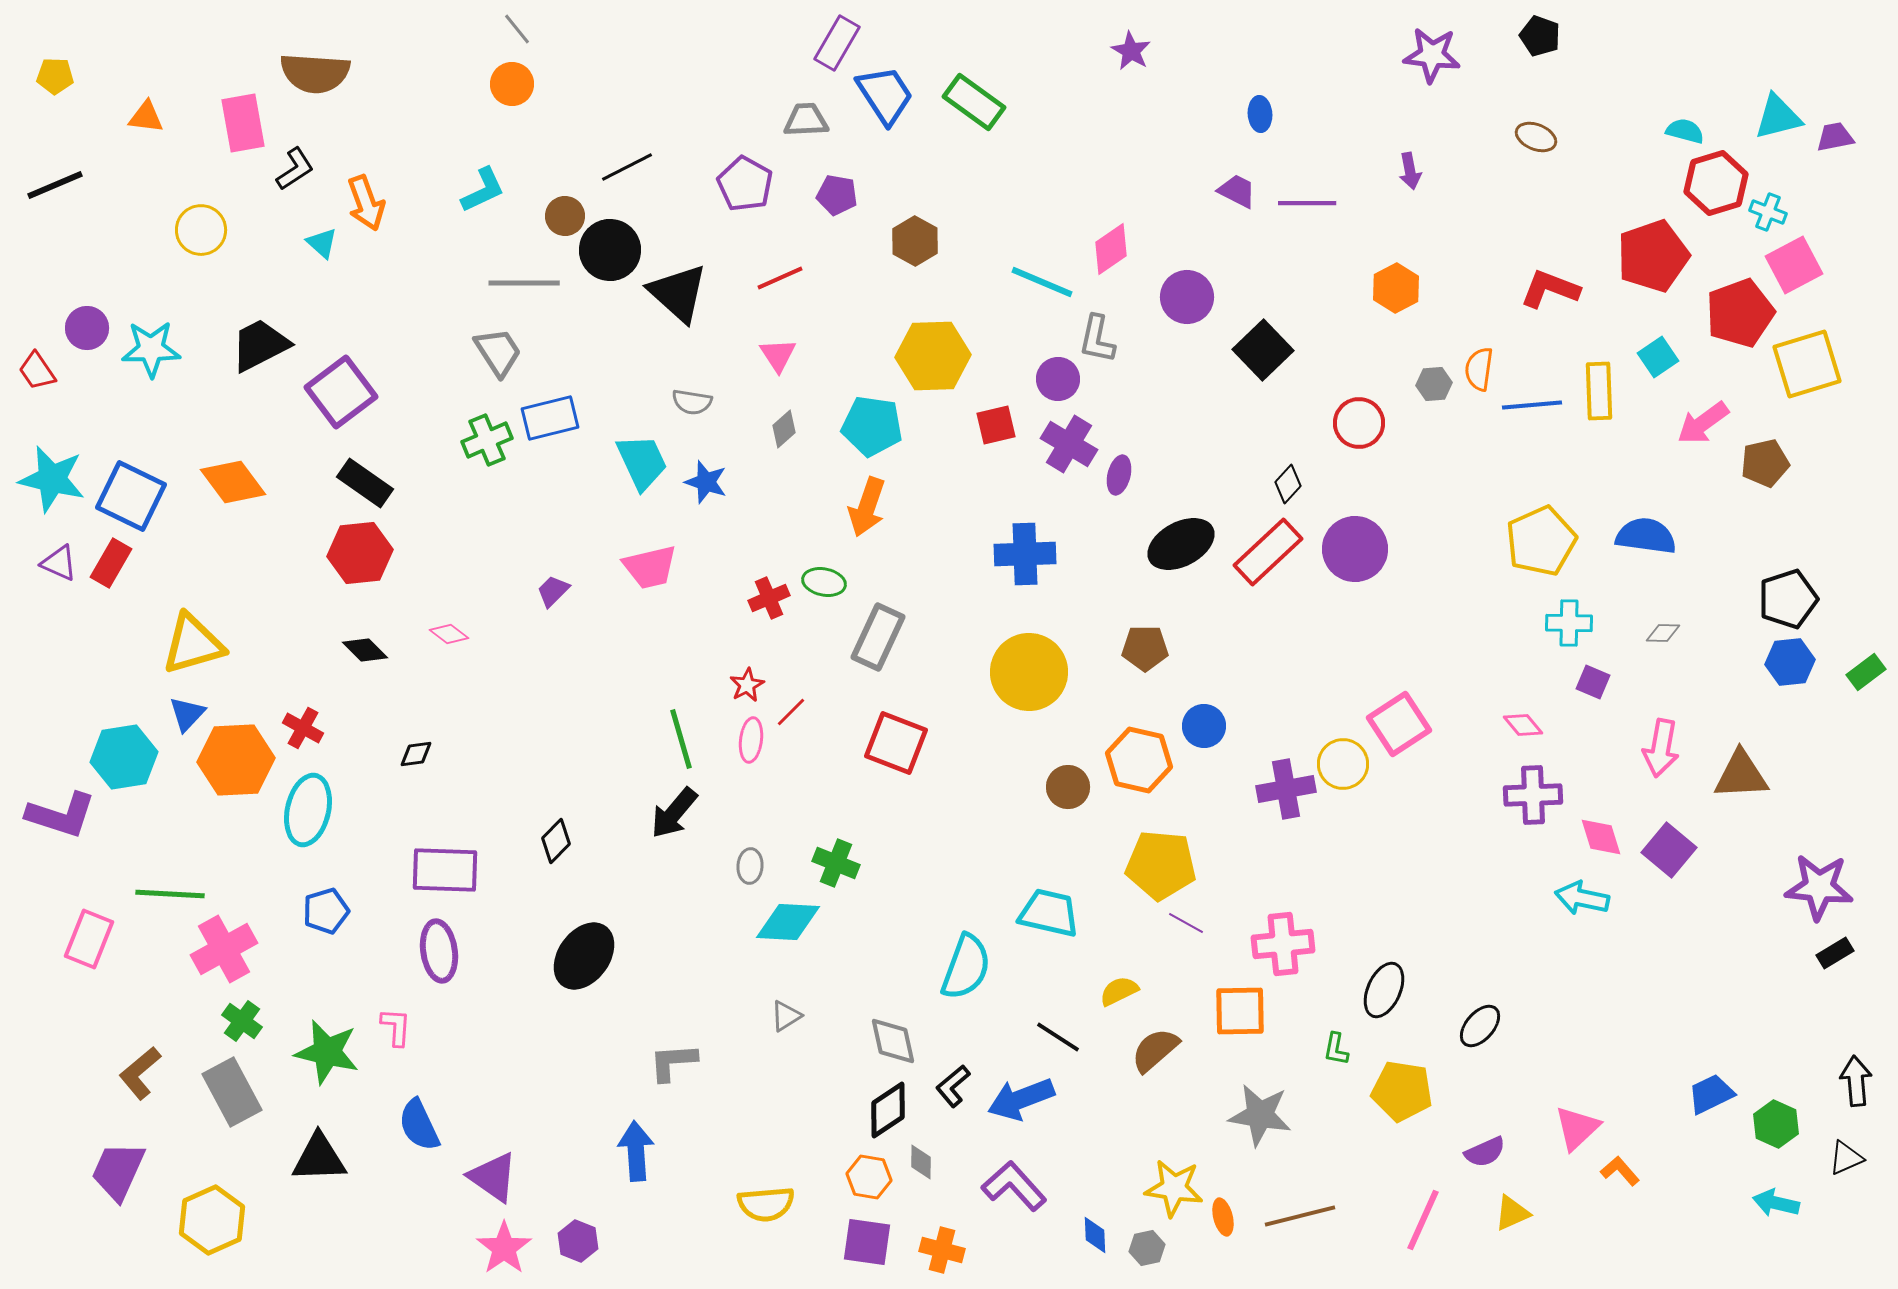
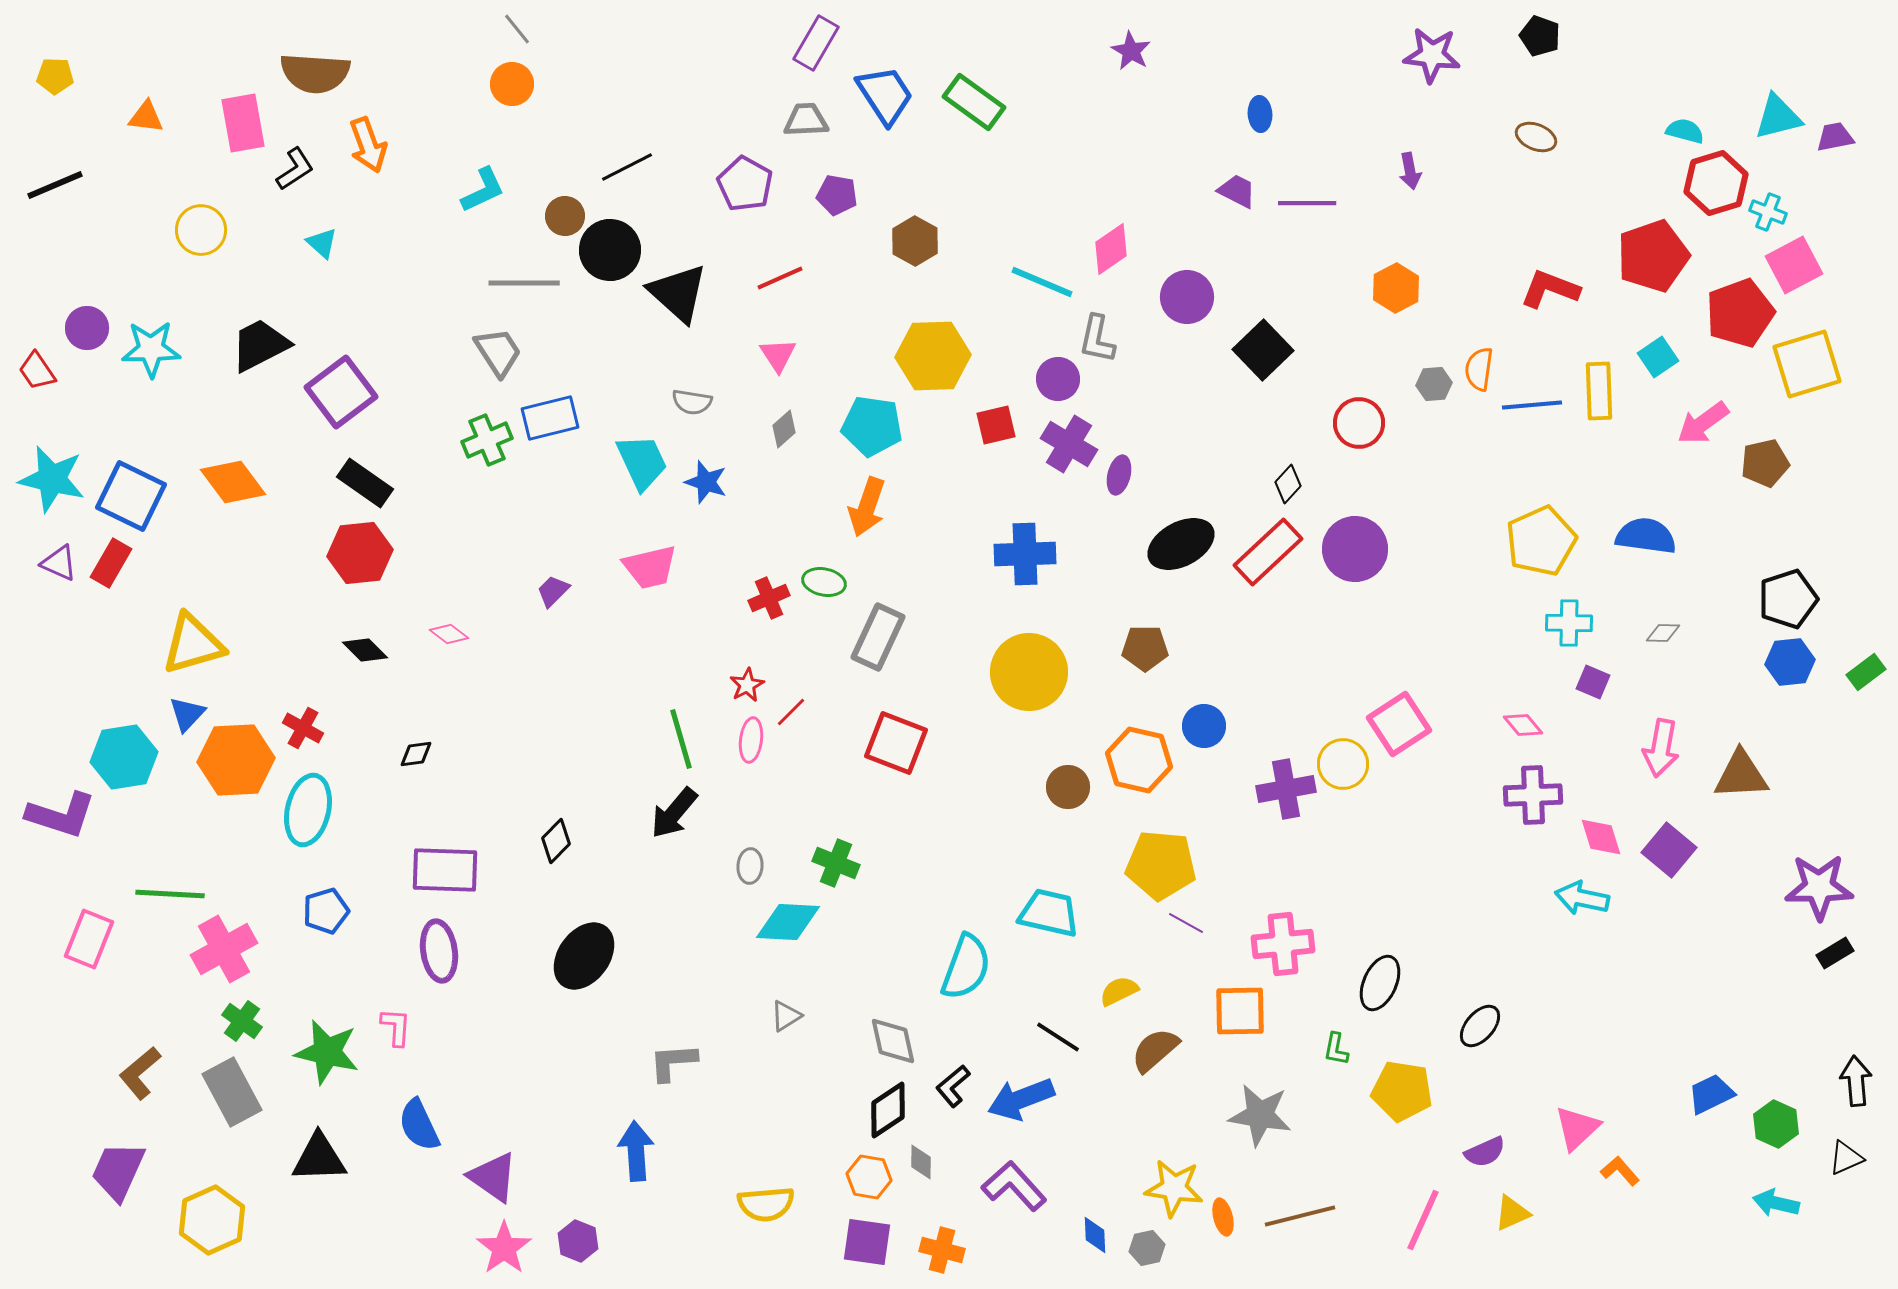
purple rectangle at (837, 43): moved 21 px left
orange arrow at (366, 203): moved 2 px right, 58 px up
purple star at (1819, 887): rotated 6 degrees counterclockwise
black ellipse at (1384, 990): moved 4 px left, 7 px up
